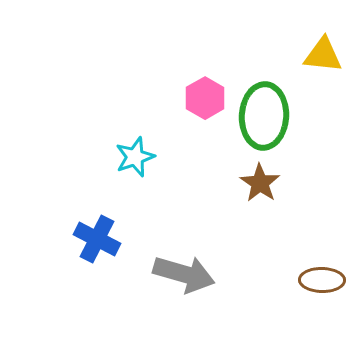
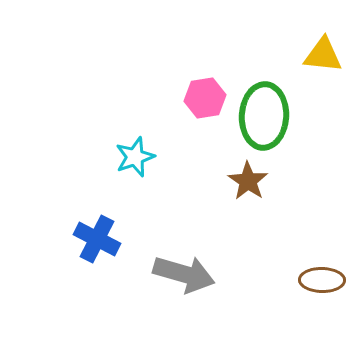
pink hexagon: rotated 21 degrees clockwise
brown star: moved 12 px left, 2 px up
